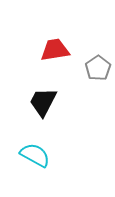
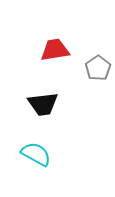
black trapezoid: moved 2 px down; rotated 124 degrees counterclockwise
cyan semicircle: moved 1 px right, 1 px up
